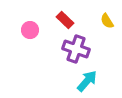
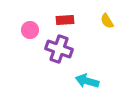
red rectangle: rotated 48 degrees counterclockwise
purple cross: moved 17 px left
cyan arrow: rotated 115 degrees counterclockwise
